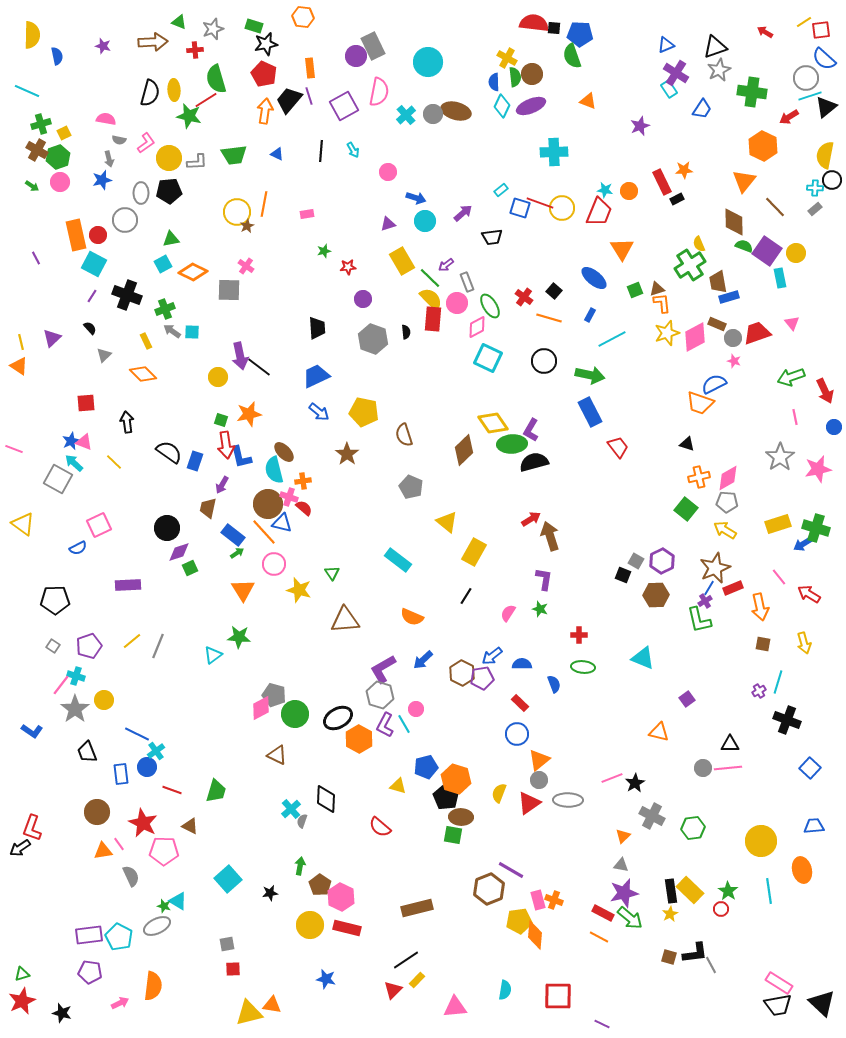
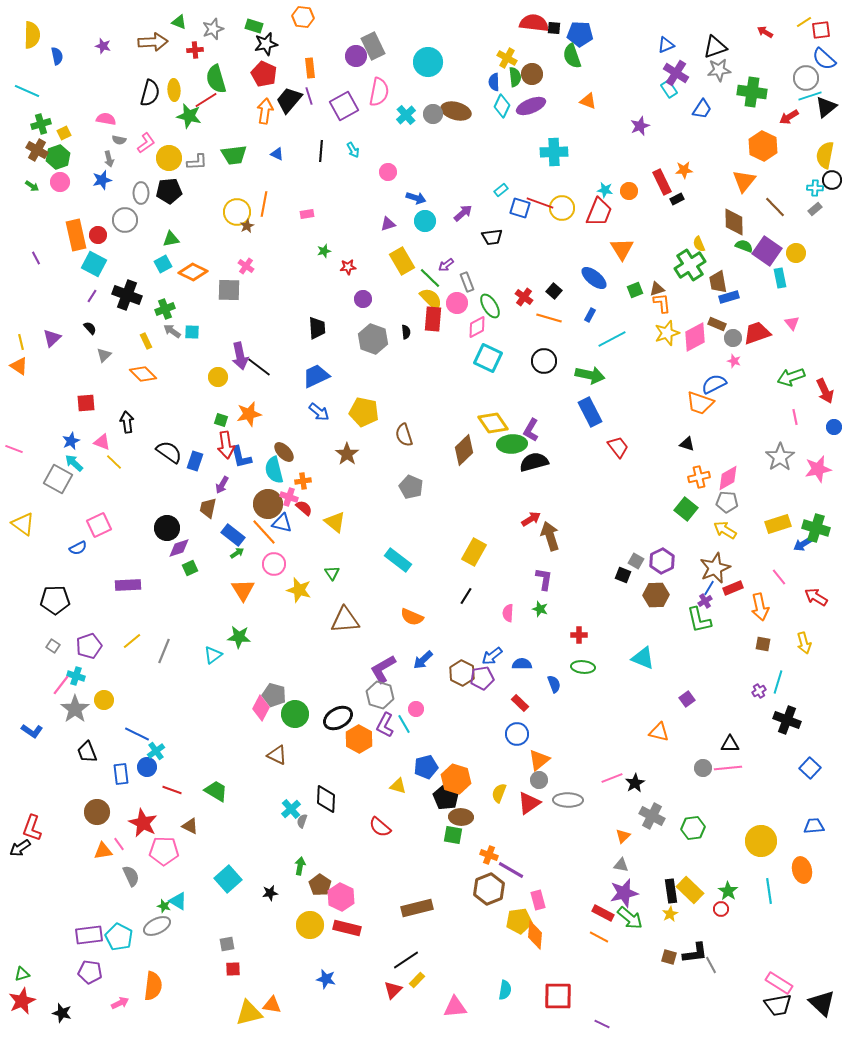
gray star at (719, 70): rotated 20 degrees clockwise
pink triangle at (84, 442): moved 18 px right
yellow triangle at (447, 522): moved 112 px left
purple diamond at (179, 552): moved 4 px up
red arrow at (809, 594): moved 7 px right, 3 px down
pink semicircle at (508, 613): rotated 30 degrees counterclockwise
gray line at (158, 646): moved 6 px right, 5 px down
pink diamond at (261, 708): rotated 35 degrees counterclockwise
green trapezoid at (216, 791): rotated 75 degrees counterclockwise
orange cross at (554, 900): moved 65 px left, 45 px up
